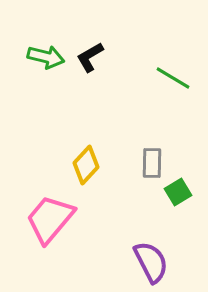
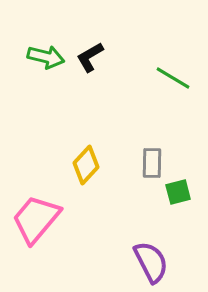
green square: rotated 16 degrees clockwise
pink trapezoid: moved 14 px left
